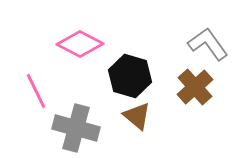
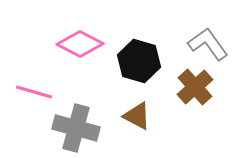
black hexagon: moved 9 px right, 15 px up
pink line: moved 2 px left, 1 px down; rotated 48 degrees counterclockwise
brown triangle: rotated 12 degrees counterclockwise
